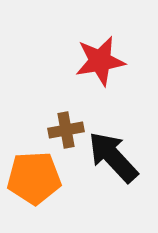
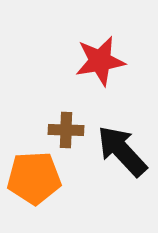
brown cross: rotated 12 degrees clockwise
black arrow: moved 9 px right, 6 px up
